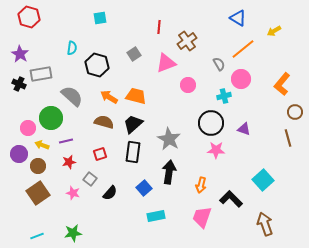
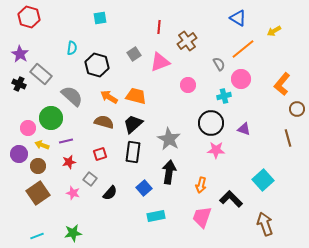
pink triangle at (166, 63): moved 6 px left, 1 px up
gray rectangle at (41, 74): rotated 50 degrees clockwise
brown circle at (295, 112): moved 2 px right, 3 px up
